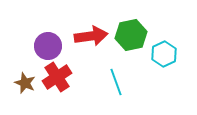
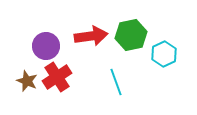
purple circle: moved 2 px left
brown star: moved 2 px right, 2 px up
